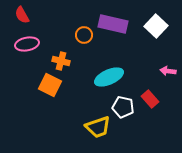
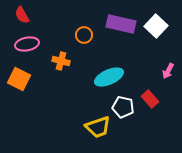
purple rectangle: moved 8 px right
pink arrow: rotated 70 degrees counterclockwise
orange square: moved 31 px left, 6 px up
